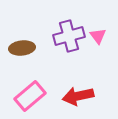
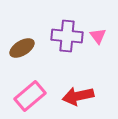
purple cross: moved 2 px left; rotated 20 degrees clockwise
brown ellipse: rotated 25 degrees counterclockwise
